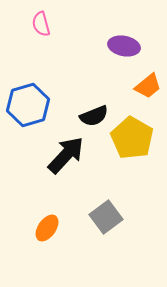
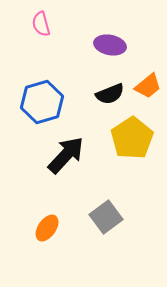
purple ellipse: moved 14 px left, 1 px up
blue hexagon: moved 14 px right, 3 px up
black semicircle: moved 16 px right, 22 px up
yellow pentagon: rotated 9 degrees clockwise
